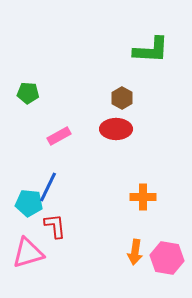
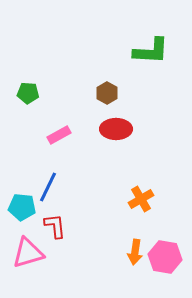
green L-shape: moved 1 px down
brown hexagon: moved 15 px left, 5 px up
pink rectangle: moved 1 px up
orange cross: moved 2 px left, 2 px down; rotated 30 degrees counterclockwise
cyan pentagon: moved 7 px left, 4 px down
pink hexagon: moved 2 px left, 1 px up
